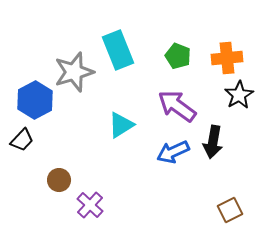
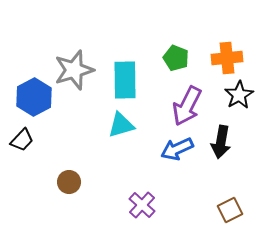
cyan rectangle: moved 7 px right, 30 px down; rotated 21 degrees clockwise
green pentagon: moved 2 px left, 2 px down
gray star: moved 2 px up
blue hexagon: moved 1 px left, 3 px up
purple arrow: moved 10 px right; rotated 99 degrees counterclockwise
cyan triangle: rotated 16 degrees clockwise
black arrow: moved 8 px right
blue arrow: moved 4 px right, 3 px up
brown circle: moved 10 px right, 2 px down
purple cross: moved 52 px right
